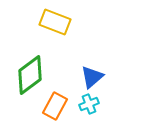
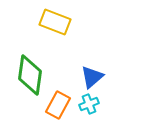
green diamond: rotated 45 degrees counterclockwise
orange rectangle: moved 3 px right, 1 px up
